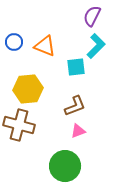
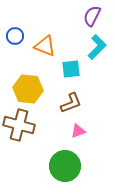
blue circle: moved 1 px right, 6 px up
cyan L-shape: moved 1 px right, 1 px down
cyan square: moved 5 px left, 2 px down
yellow hexagon: rotated 12 degrees clockwise
brown L-shape: moved 4 px left, 3 px up
